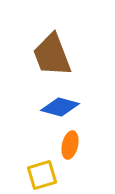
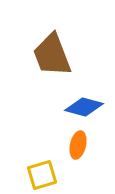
blue diamond: moved 24 px right
orange ellipse: moved 8 px right
